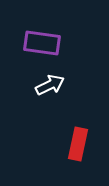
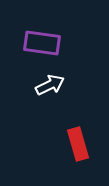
red rectangle: rotated 28 degrees counterclockwise
